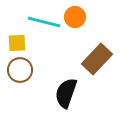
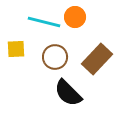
yellow square: moved 1 px left, 6 px down
brown circle: moved 35 px right, 13 px up
black semicircle: moved 2 px right; rotated 64 degrees counterclockwise
